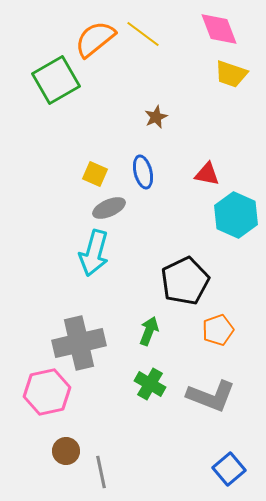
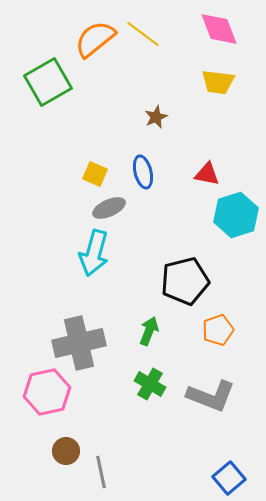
yellow trapezoid: moved 13 px left, 8 px down; rotated 12 degrees counterclockwise
green square: moved 8 px left, 2 px down
cyan hexagon: rotated 18 degrees clockwise
black pentagon: rotated 12 degrees clockwise
blue square: moved 9 px down
